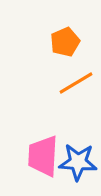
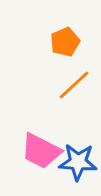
orange line: moved 2 px left, 2 px down; rotated 12 degrees counterclockwise
pink trapezoid: moved 2 px left, 5 px up; rotated 66 degrees counterclockwise
